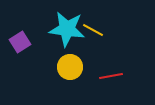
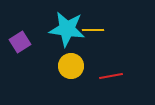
yellow line: rotated 30 degrees counterclockwise
yellow circle: moved 1 px right, 1 px up
